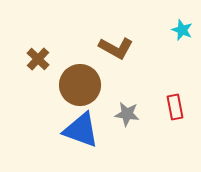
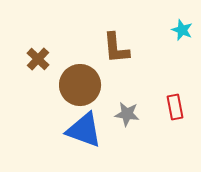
brown L-shape: rotated 56 degrees clockwise
blue triangle: moved 3 px right
